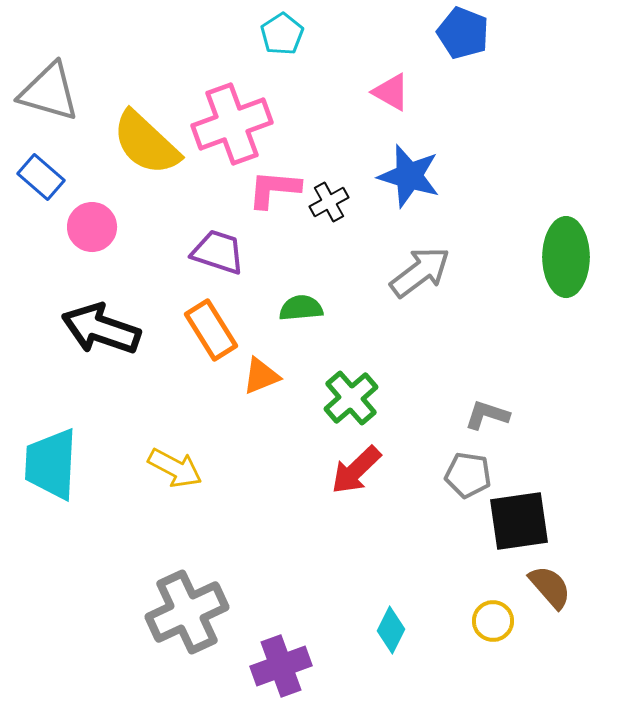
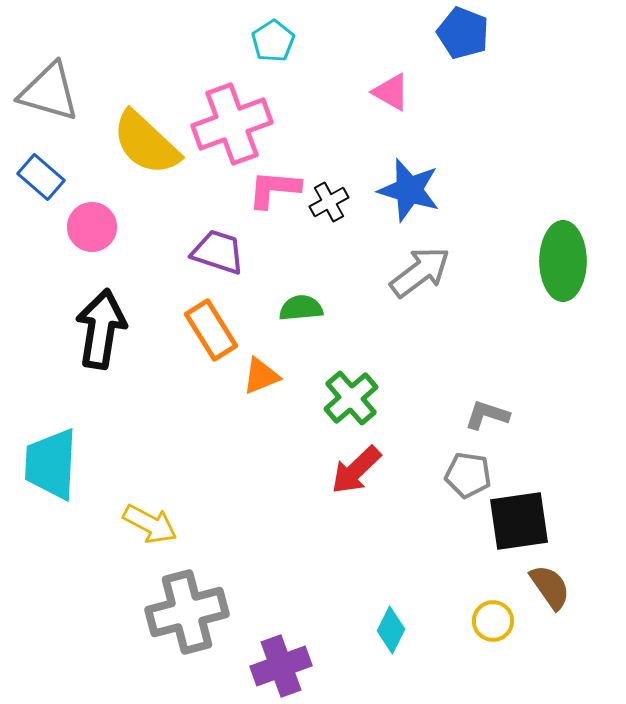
cyan pentagon: moved 9 px left, 7 px down
blue star: moved 14 px down
green ellipse: moved 3 px left, 4 px down
black arrow: rotated 80 degrees clockwise
yellow arrow: moved 25 px left, 56 px down
brown semicircle: rotated 6 degrees clockwise
gray cross: rotated 10 degrees clockwise
